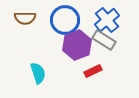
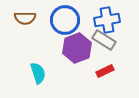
blue cross: rotated 30 degrees clockwise
purple hexagon: moved 3 px down
red rectangle: moved 12 px right
